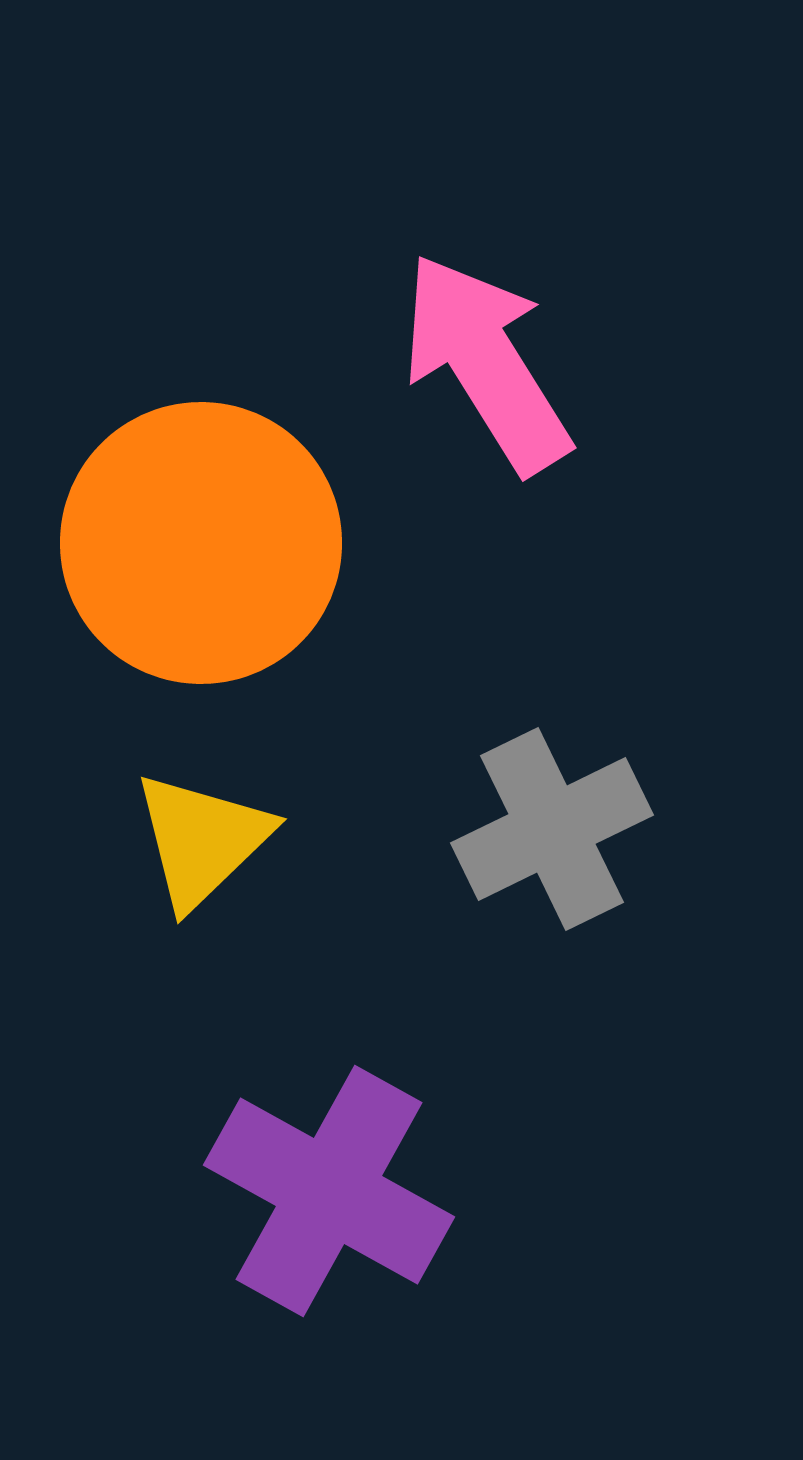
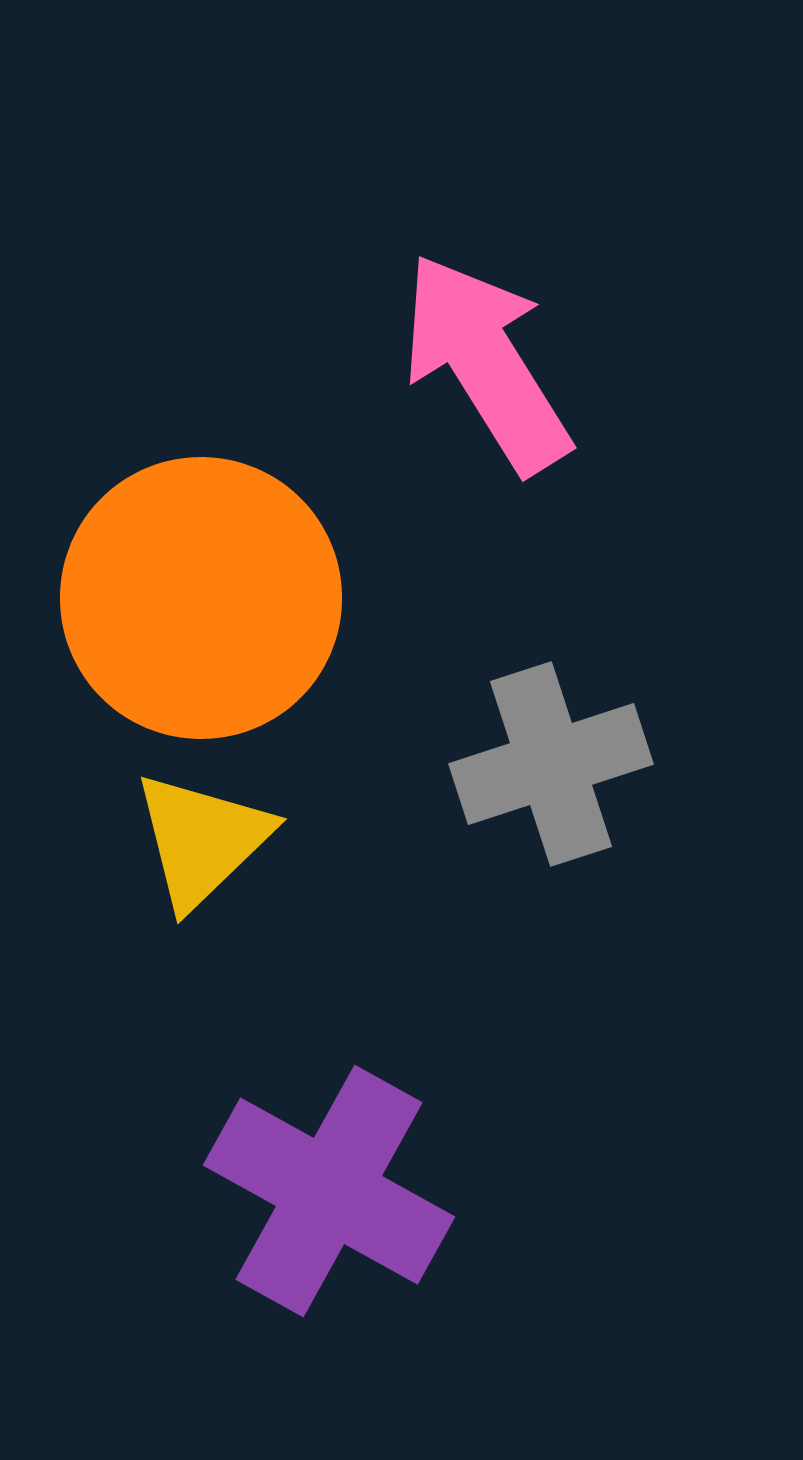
orange circle: moved 55 px down
gray cross: moved 1 px left, 65 px up; rotated 8 degrees clockwise
